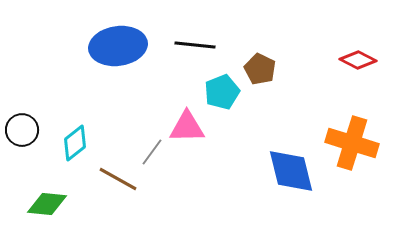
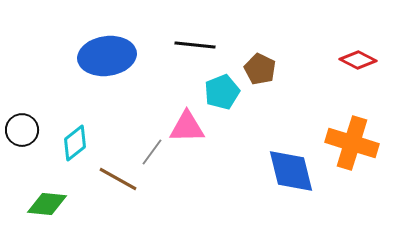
blue ellipse: moved 11 px left, 10 px down
